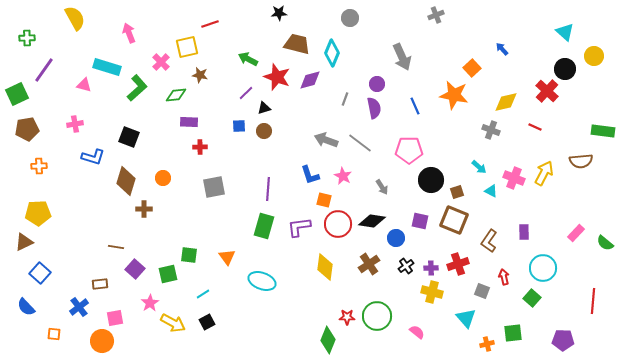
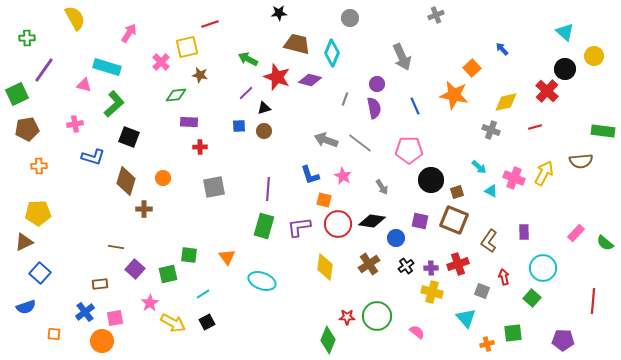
pink arrow at (129, 33): rotated 54 degrees clockwise
purple diamond at (310, 80): rotated 30 degrees clockwise
green L-shape at (137, 88): moved 23 px left, 16 px down
red line at (535, 127): rotated 40 degrees counterclockwise
blue semicircle at (26, 307): rotated 66 degrees counterclockwise
blue cross at (79, 307): moved 6 px right, 5 px down
